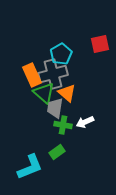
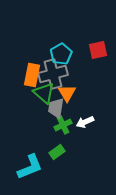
red square: moved 2 px left, 6 px down
orange rectangle: rotated 35 degrees clockwise
orange triangle: rotated 18 degrees clockwise
gray trapezoid: moved 1 px right
green cross: rotated 36 degrees counterclockwise
